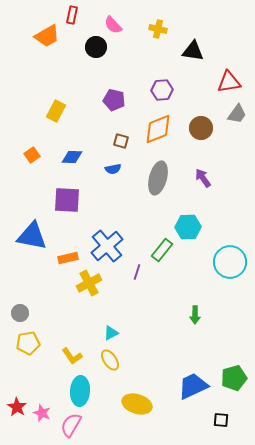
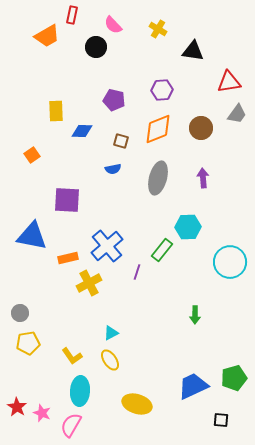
yellow cross at (158, 29): rotated 18 degrees clockwise
yellow rectangle at (56, 111): rotated 30 degrees counterclockwise
blue diamond at (72, 157): moved 10 px right, 26 px up
purple arrow at (203, 178): rotated 30 degrees clockwise
